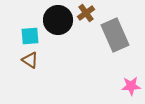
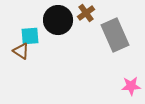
brown triangle: moved 9 px left, 9 px up
